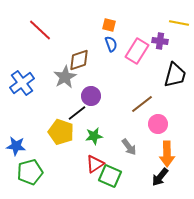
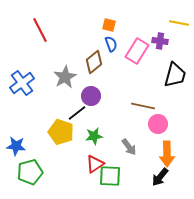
red line: rotated 20 degrees clockwise
brown diamond: moved 15 px right, 2 px down; rotated 20 degrees counterclockwise
brown line: moved 1 px right, 2 px down; rotated 50 degrees clockwise
green square: rotated 20 degrees counterclockwise
